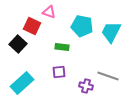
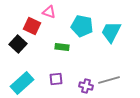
purple square: moved 3 px left, 7 px down
gray line: moved 1 px right, 4 px down; rotated 35 degrees counterclockwise
